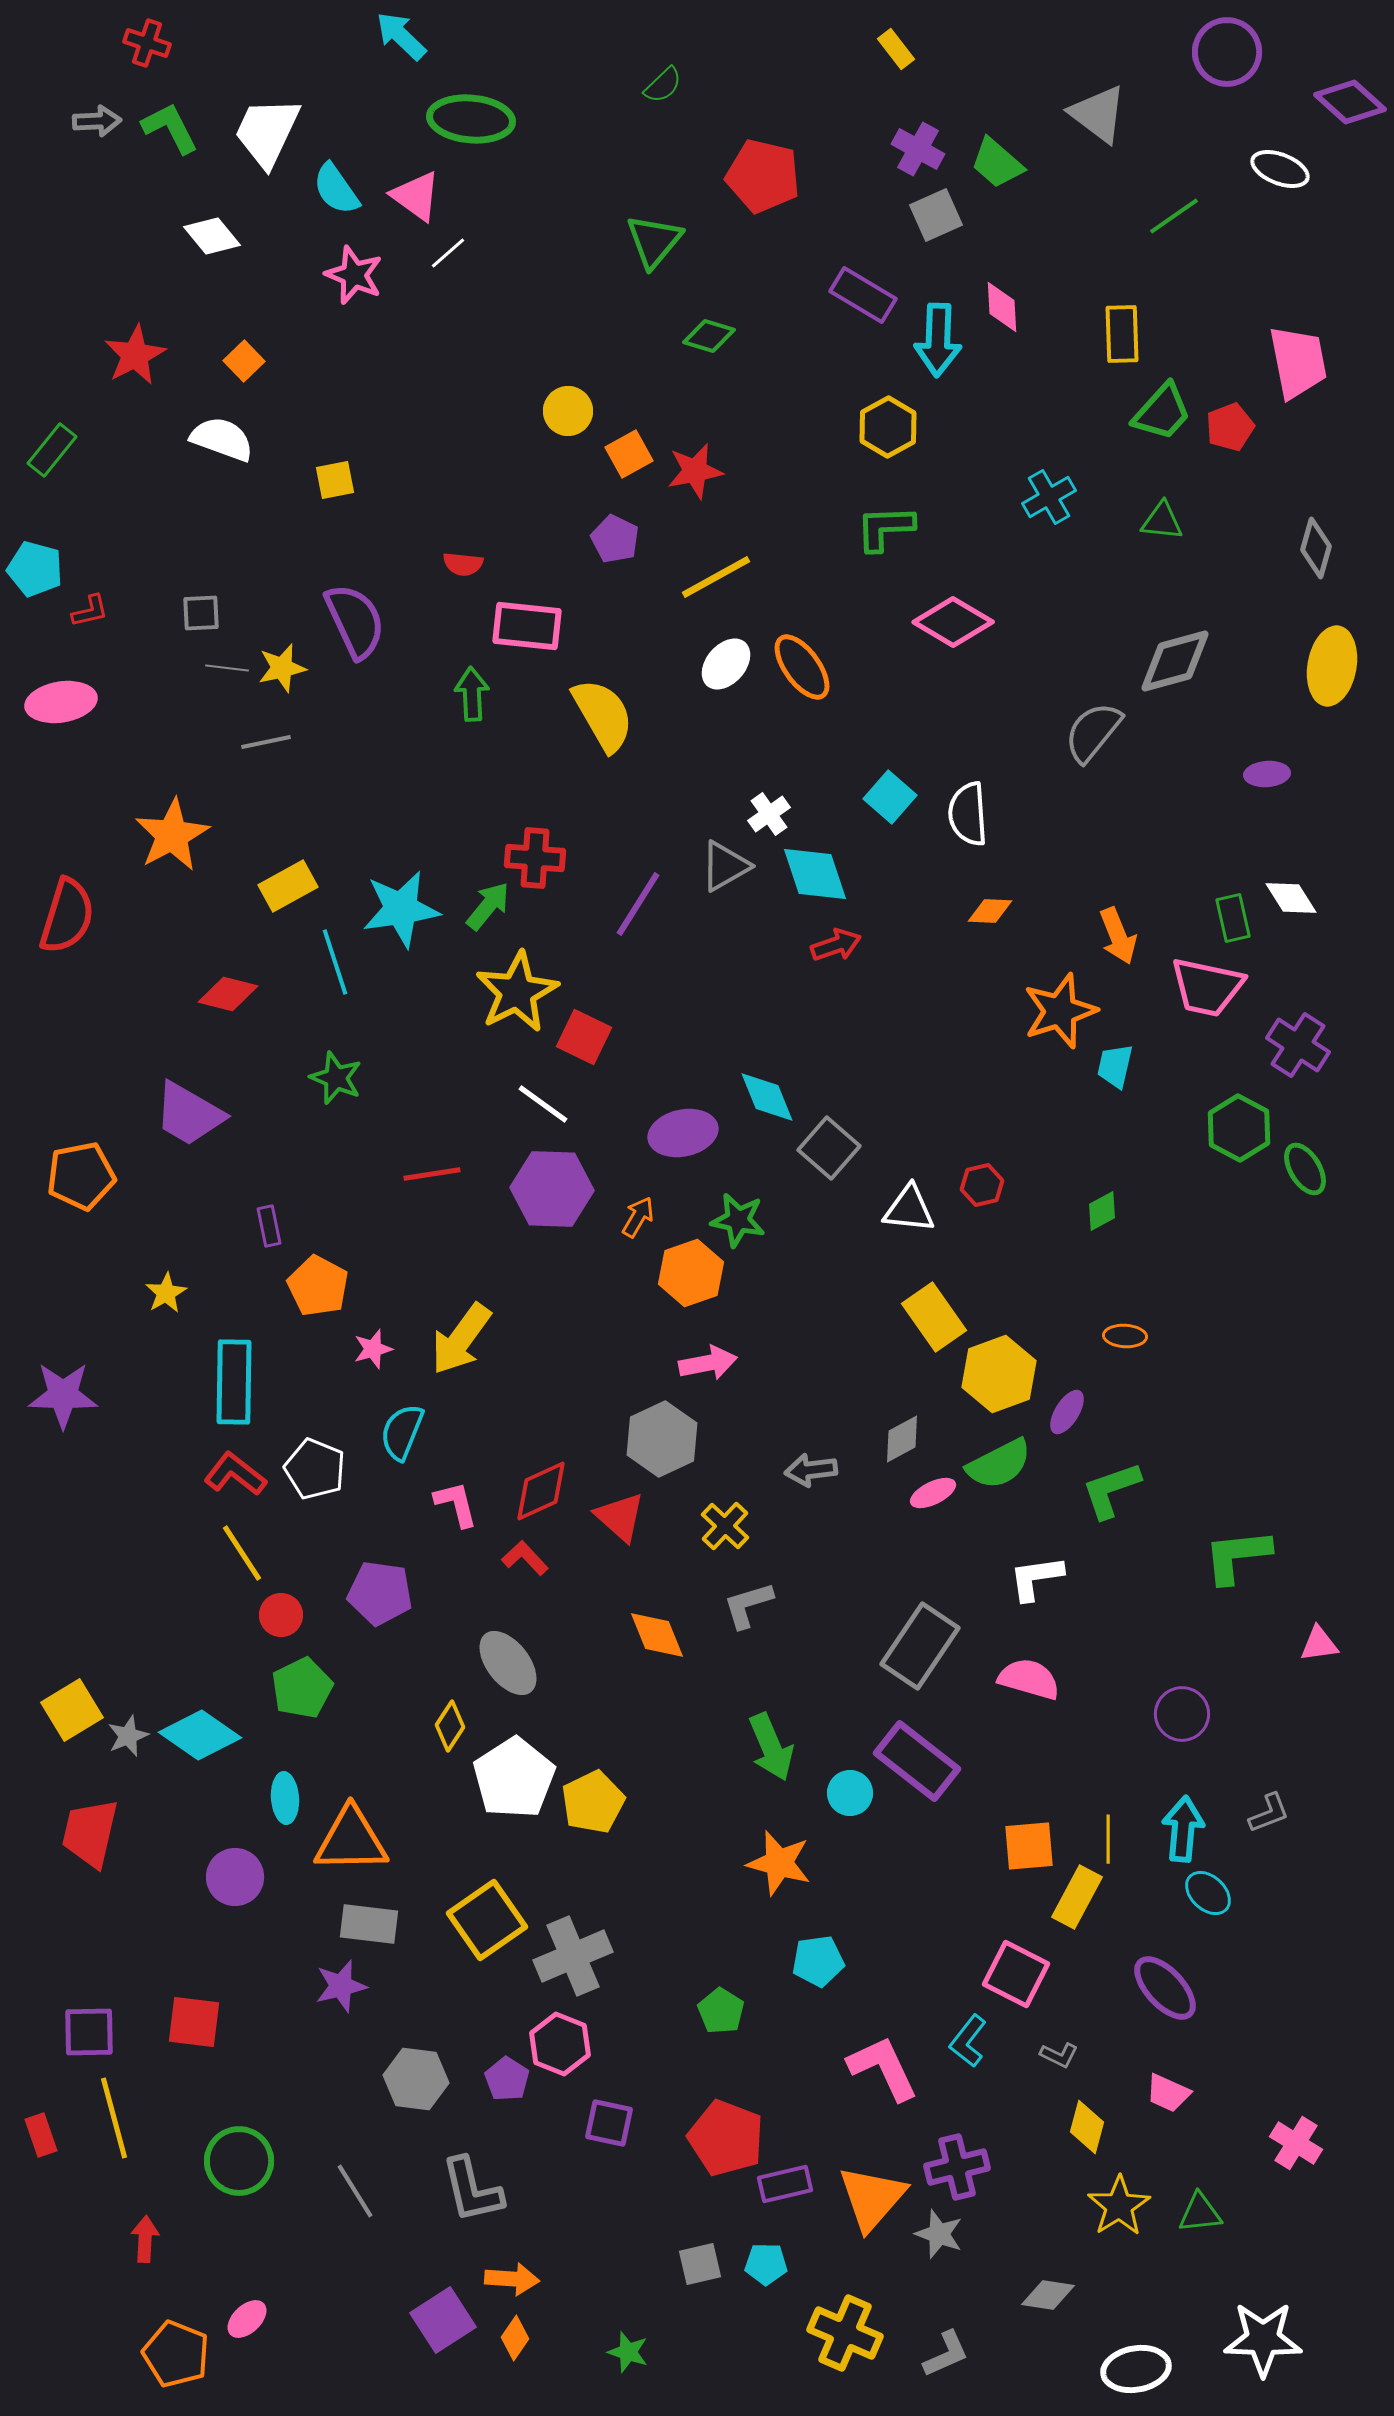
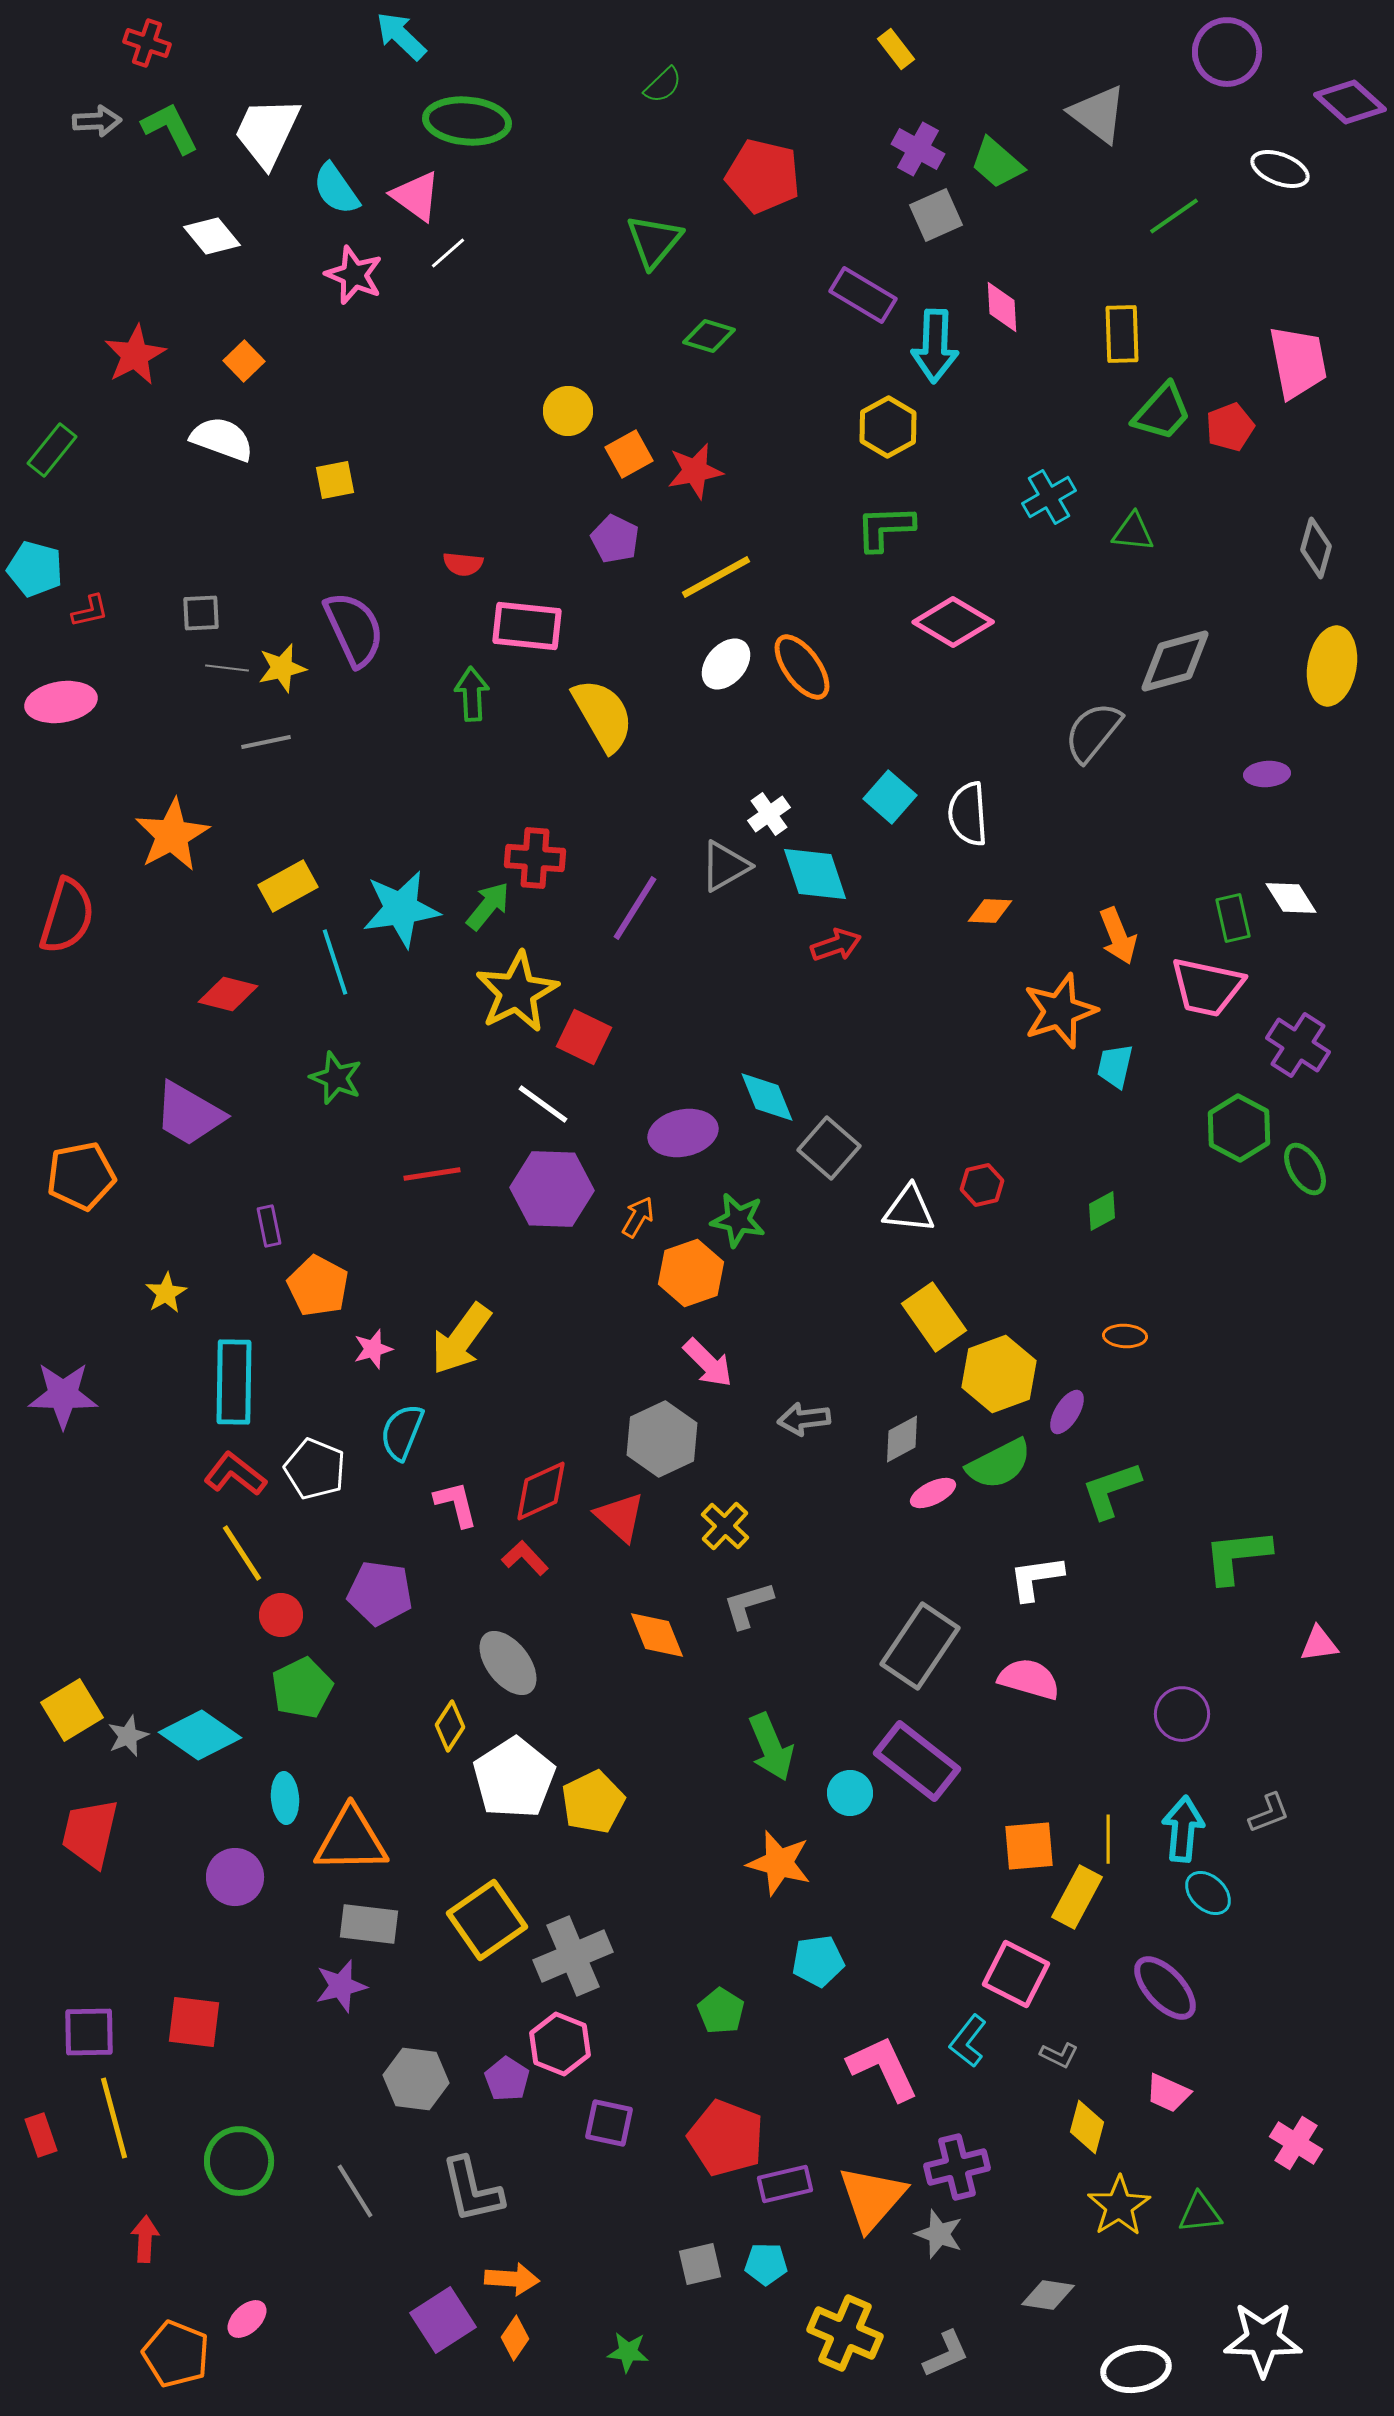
green ellipse at (471, 119): moved 4 px left, 2 px down
cyan arrow at (938, 340): moved 3 px left, 6 px down
green triangle at (1162, 521): moved 29 px left, 11 px down
purple semicircle at (355, 621): moved 1 px left, 8 px down
purple line at (638, 904): moved 3 px left, 4 px down
pink arrow at (708, 1363): rotated 56 degrees clockwise
gray arrow at (811, 1470): moved 7 px left, 51 px up
green star at (628, 2352): rotated 12 degrees counterclockwise
